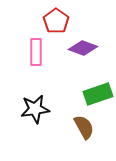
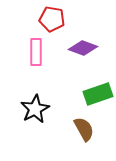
red pentagon: moved 4 px left, 2 px up; rotated 25 degrees counterclockwise
black star: rotated 20 degrees counterclockwise
brown semicircle: moved 2 px down
